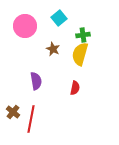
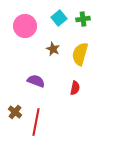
green cross: moved 16 px up
purple semicircle: rotated 60 degrees counterclockwise
brown cross: moved 2 px right
red line: moved 5 px right, 3 px down
